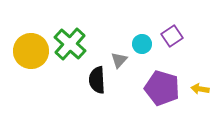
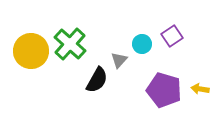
black semicircle: rotated 148 degrees counterclockwise
purple pentagon: moved 2 px right, 2 px down
